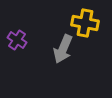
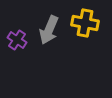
gray arrow: moved 14 px left, 19 px up
